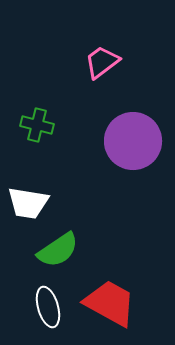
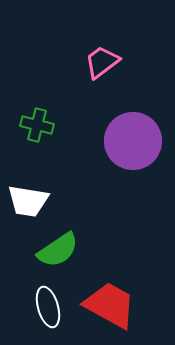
white trapezoid: moved 2 px up
red trapezoid: moved 2 px down
